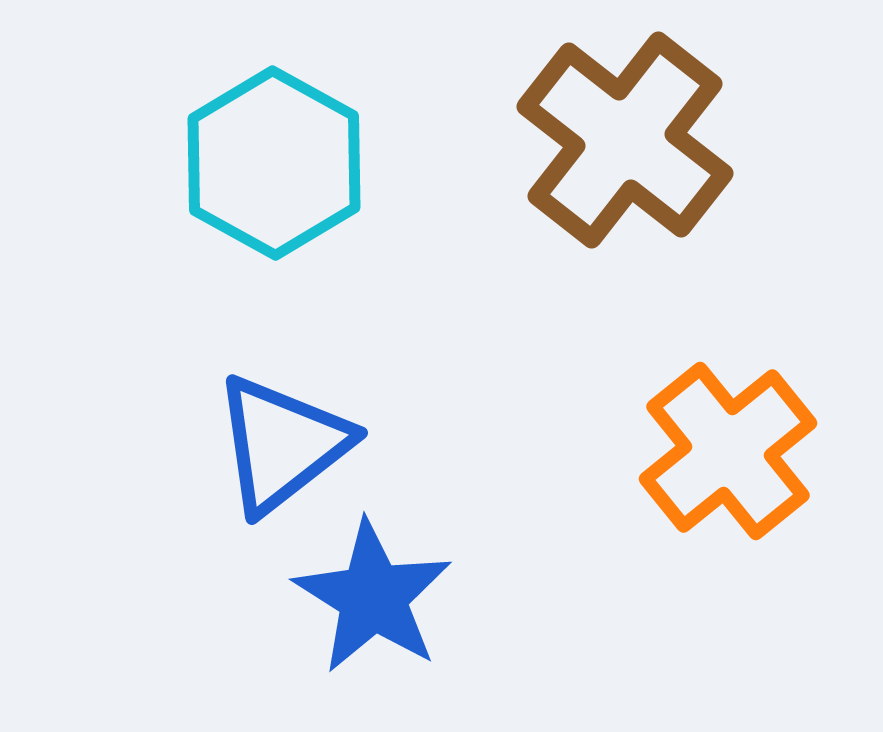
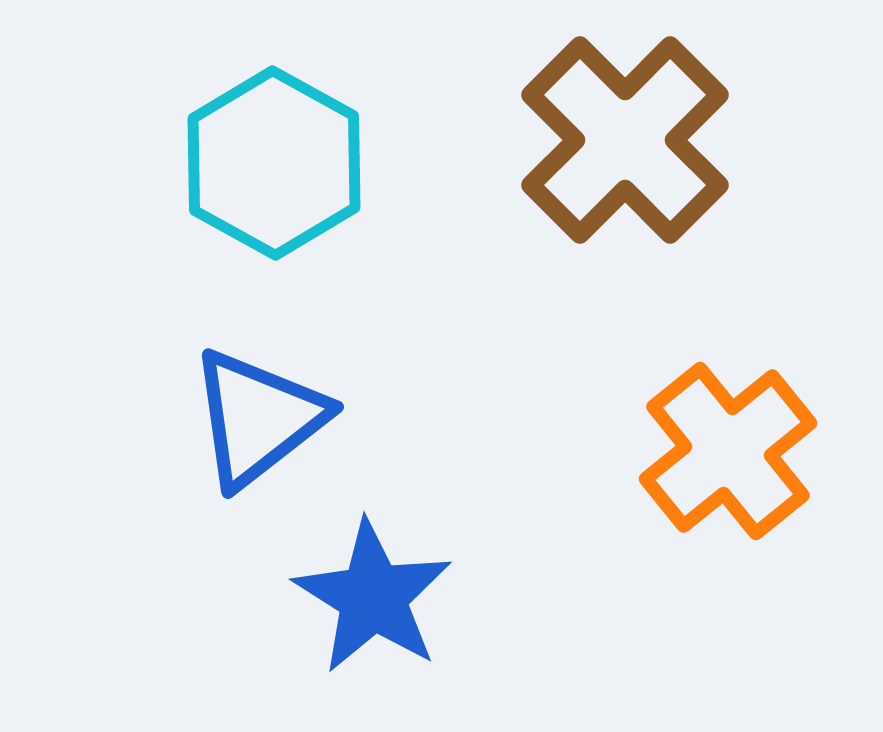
brown cross: rotated 7 degrees clockwise
blue triangle: moved 24 px left, 26 px up
